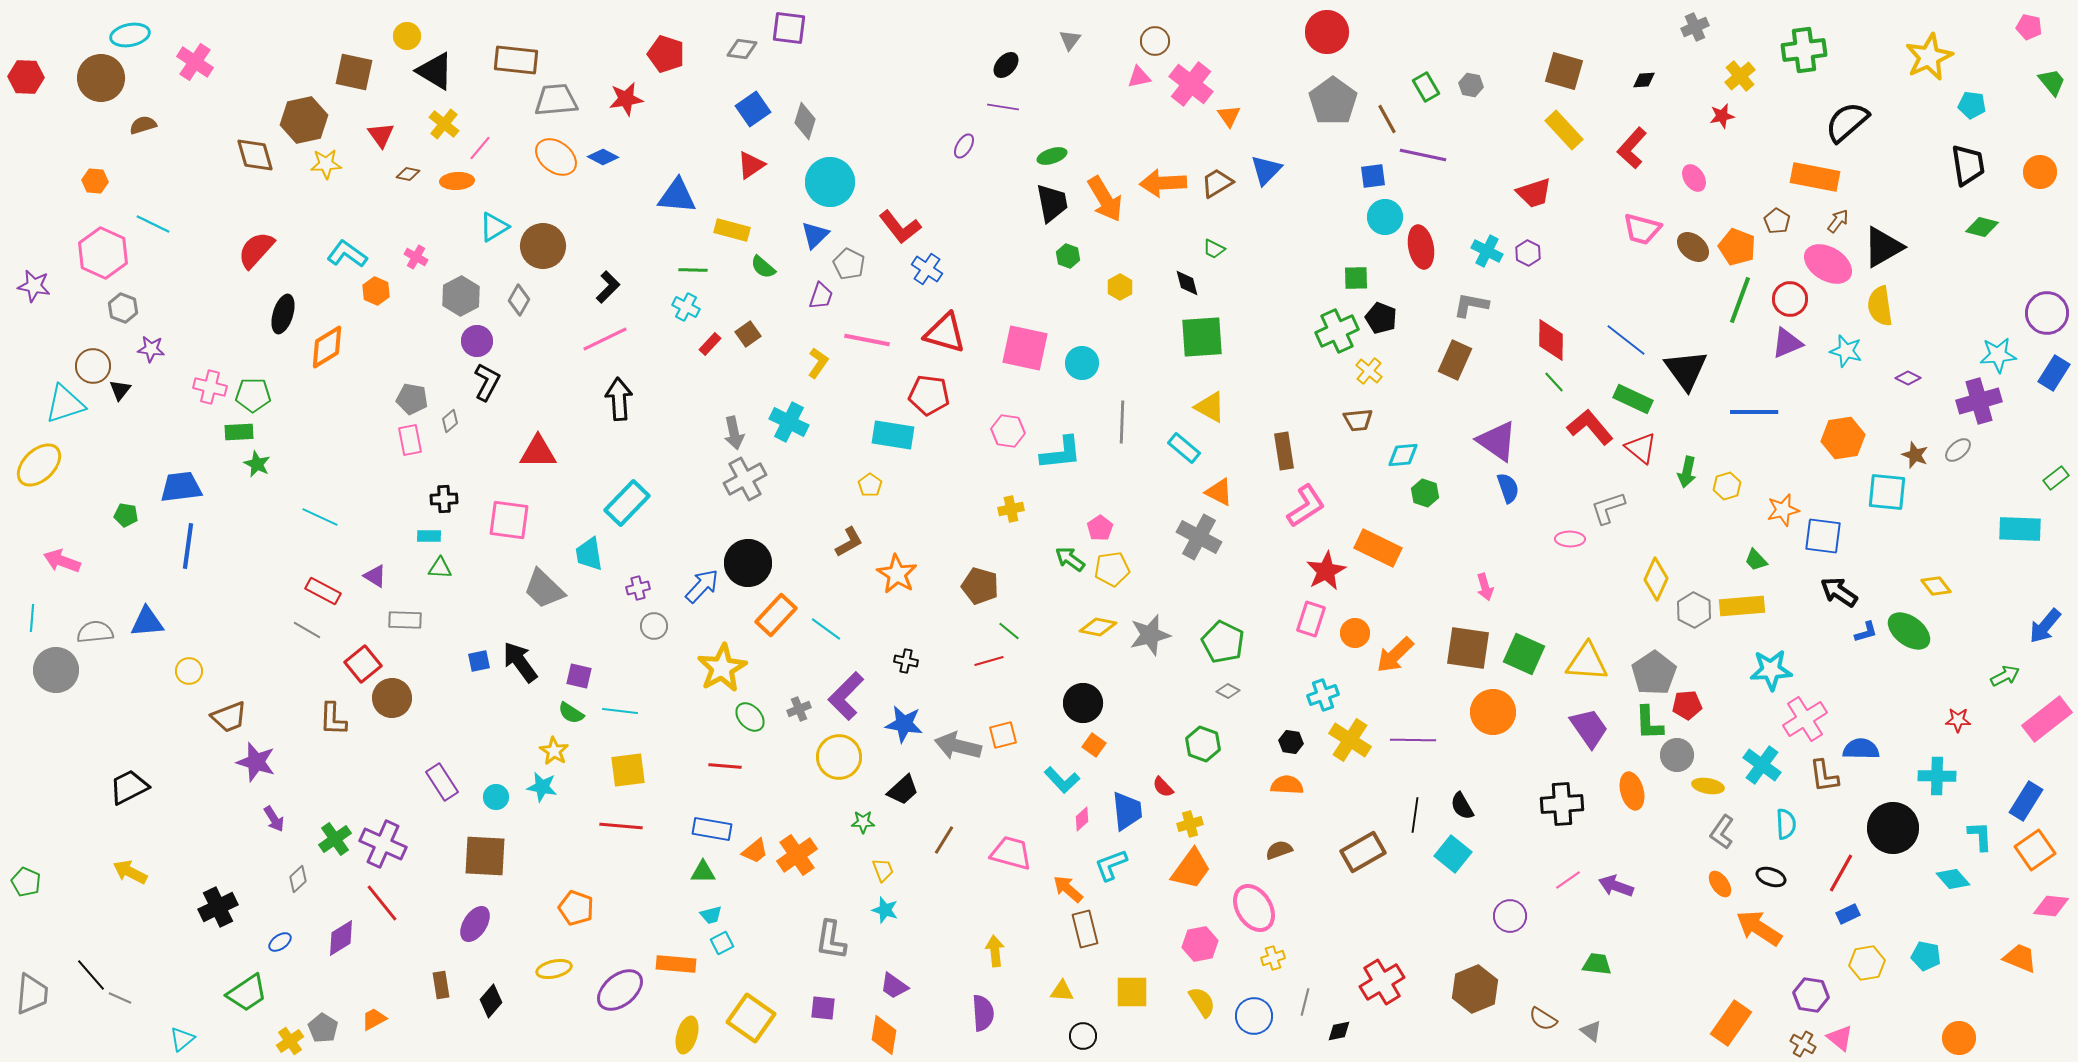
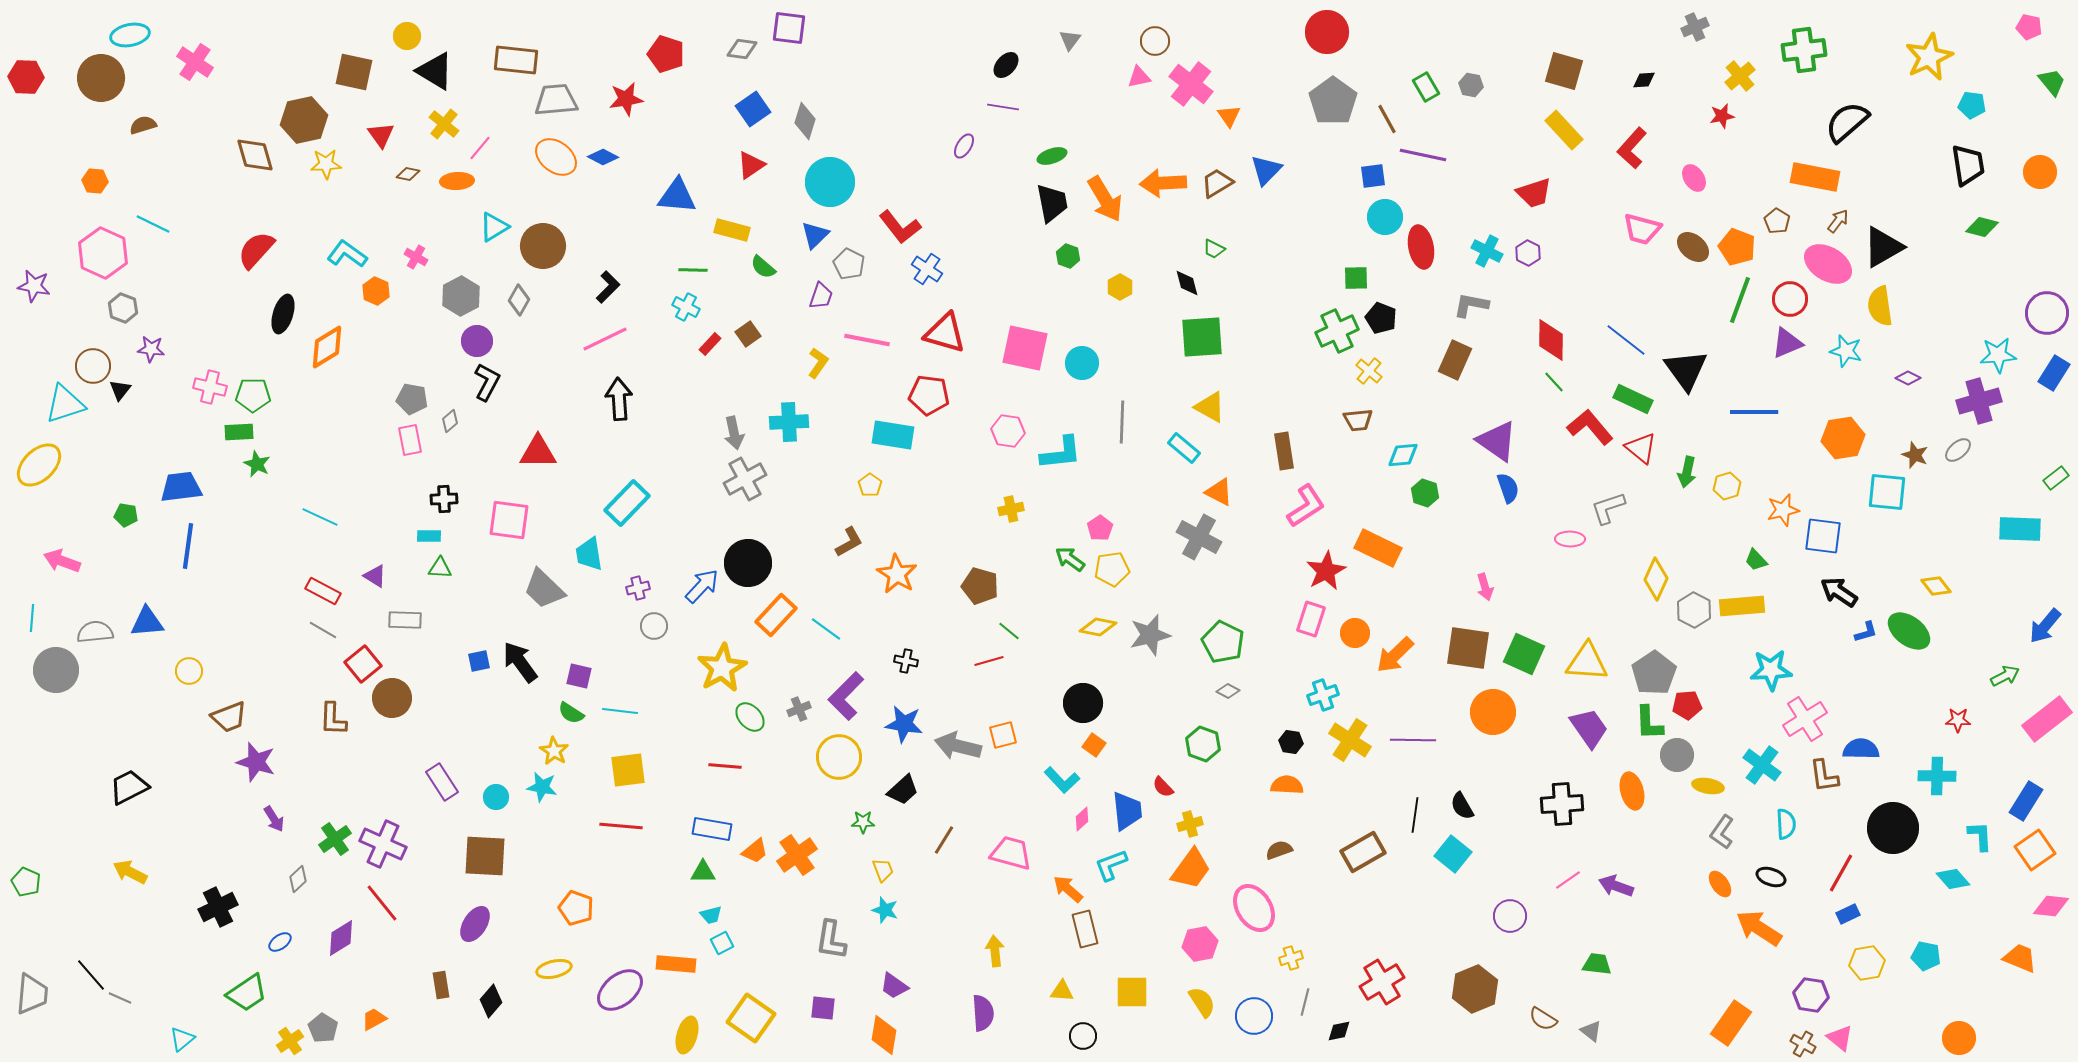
cyan cross at (789, 422): rotated 30 degrees counterclockwise
gray line at (307, 630): moved 16 px right
yellow cross at (1273, 958): moved 18 px right
